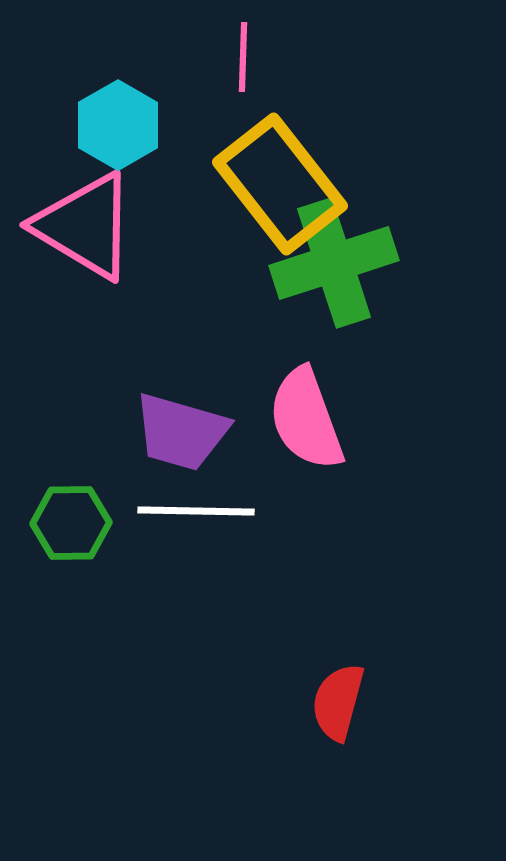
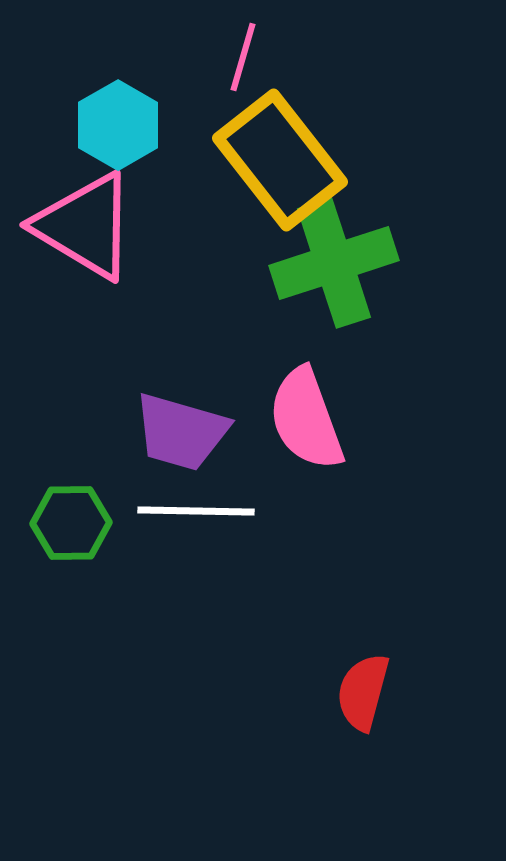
pink line: rotated 14 degrees clockwise
yellow rectangle: moved 24 px up
red semicircle: moved 25 px right, 10 px up
